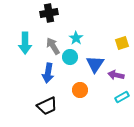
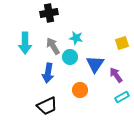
cyan star: rotated 24 degrees counterclockwise
purple arrow: rotated 42 degrees clockwise
